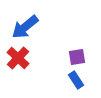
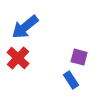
purple square: moved 2 px right; rotated 24 degrees clockwise
blue rectangle: moved 5 px left
